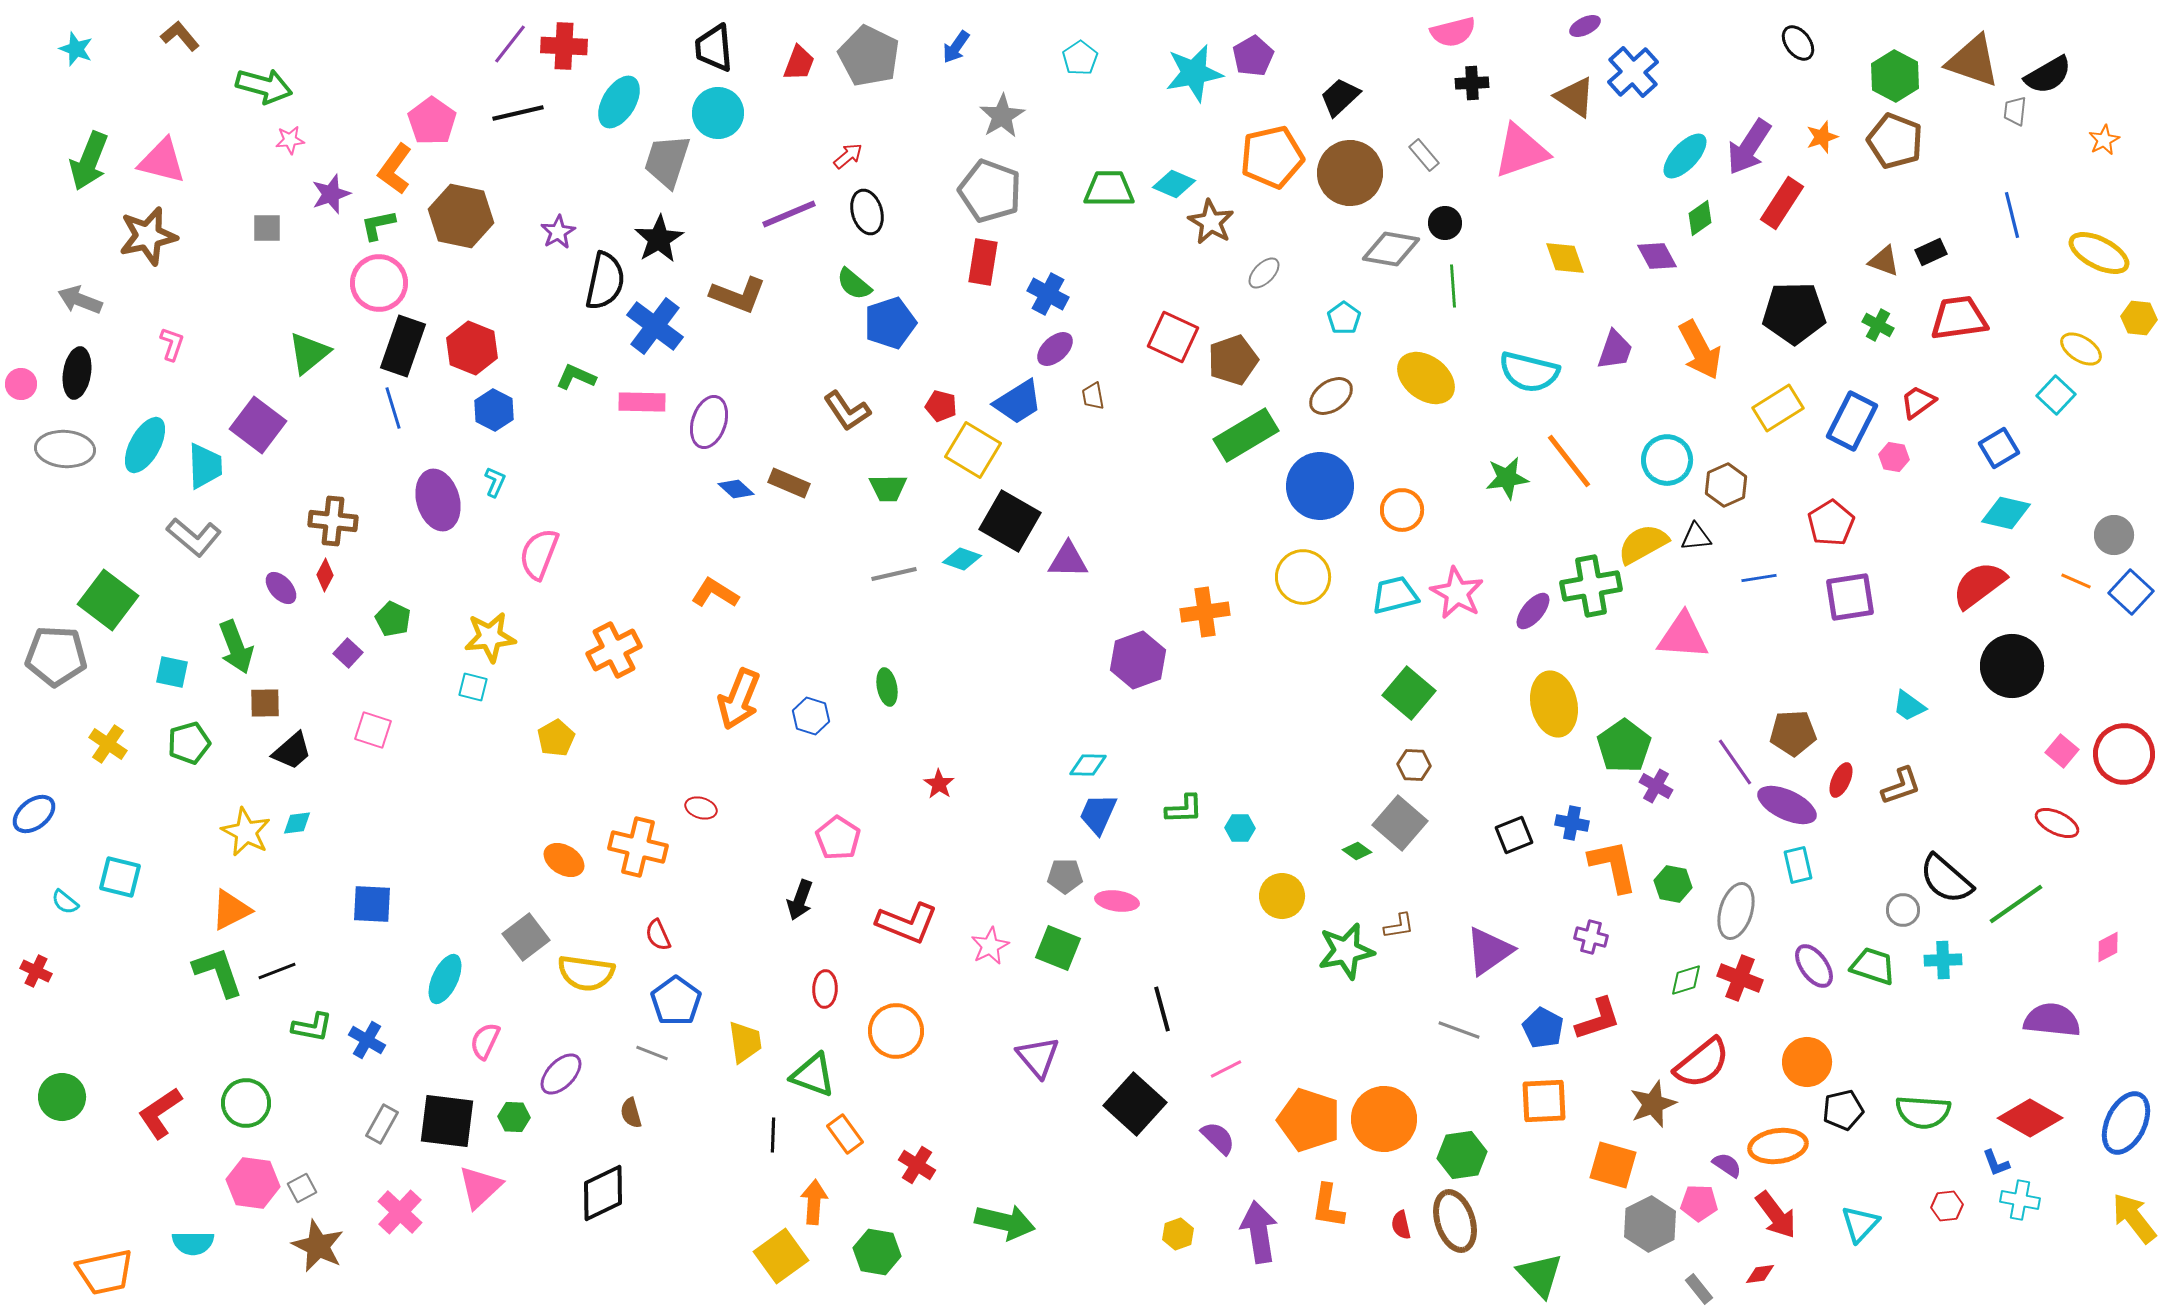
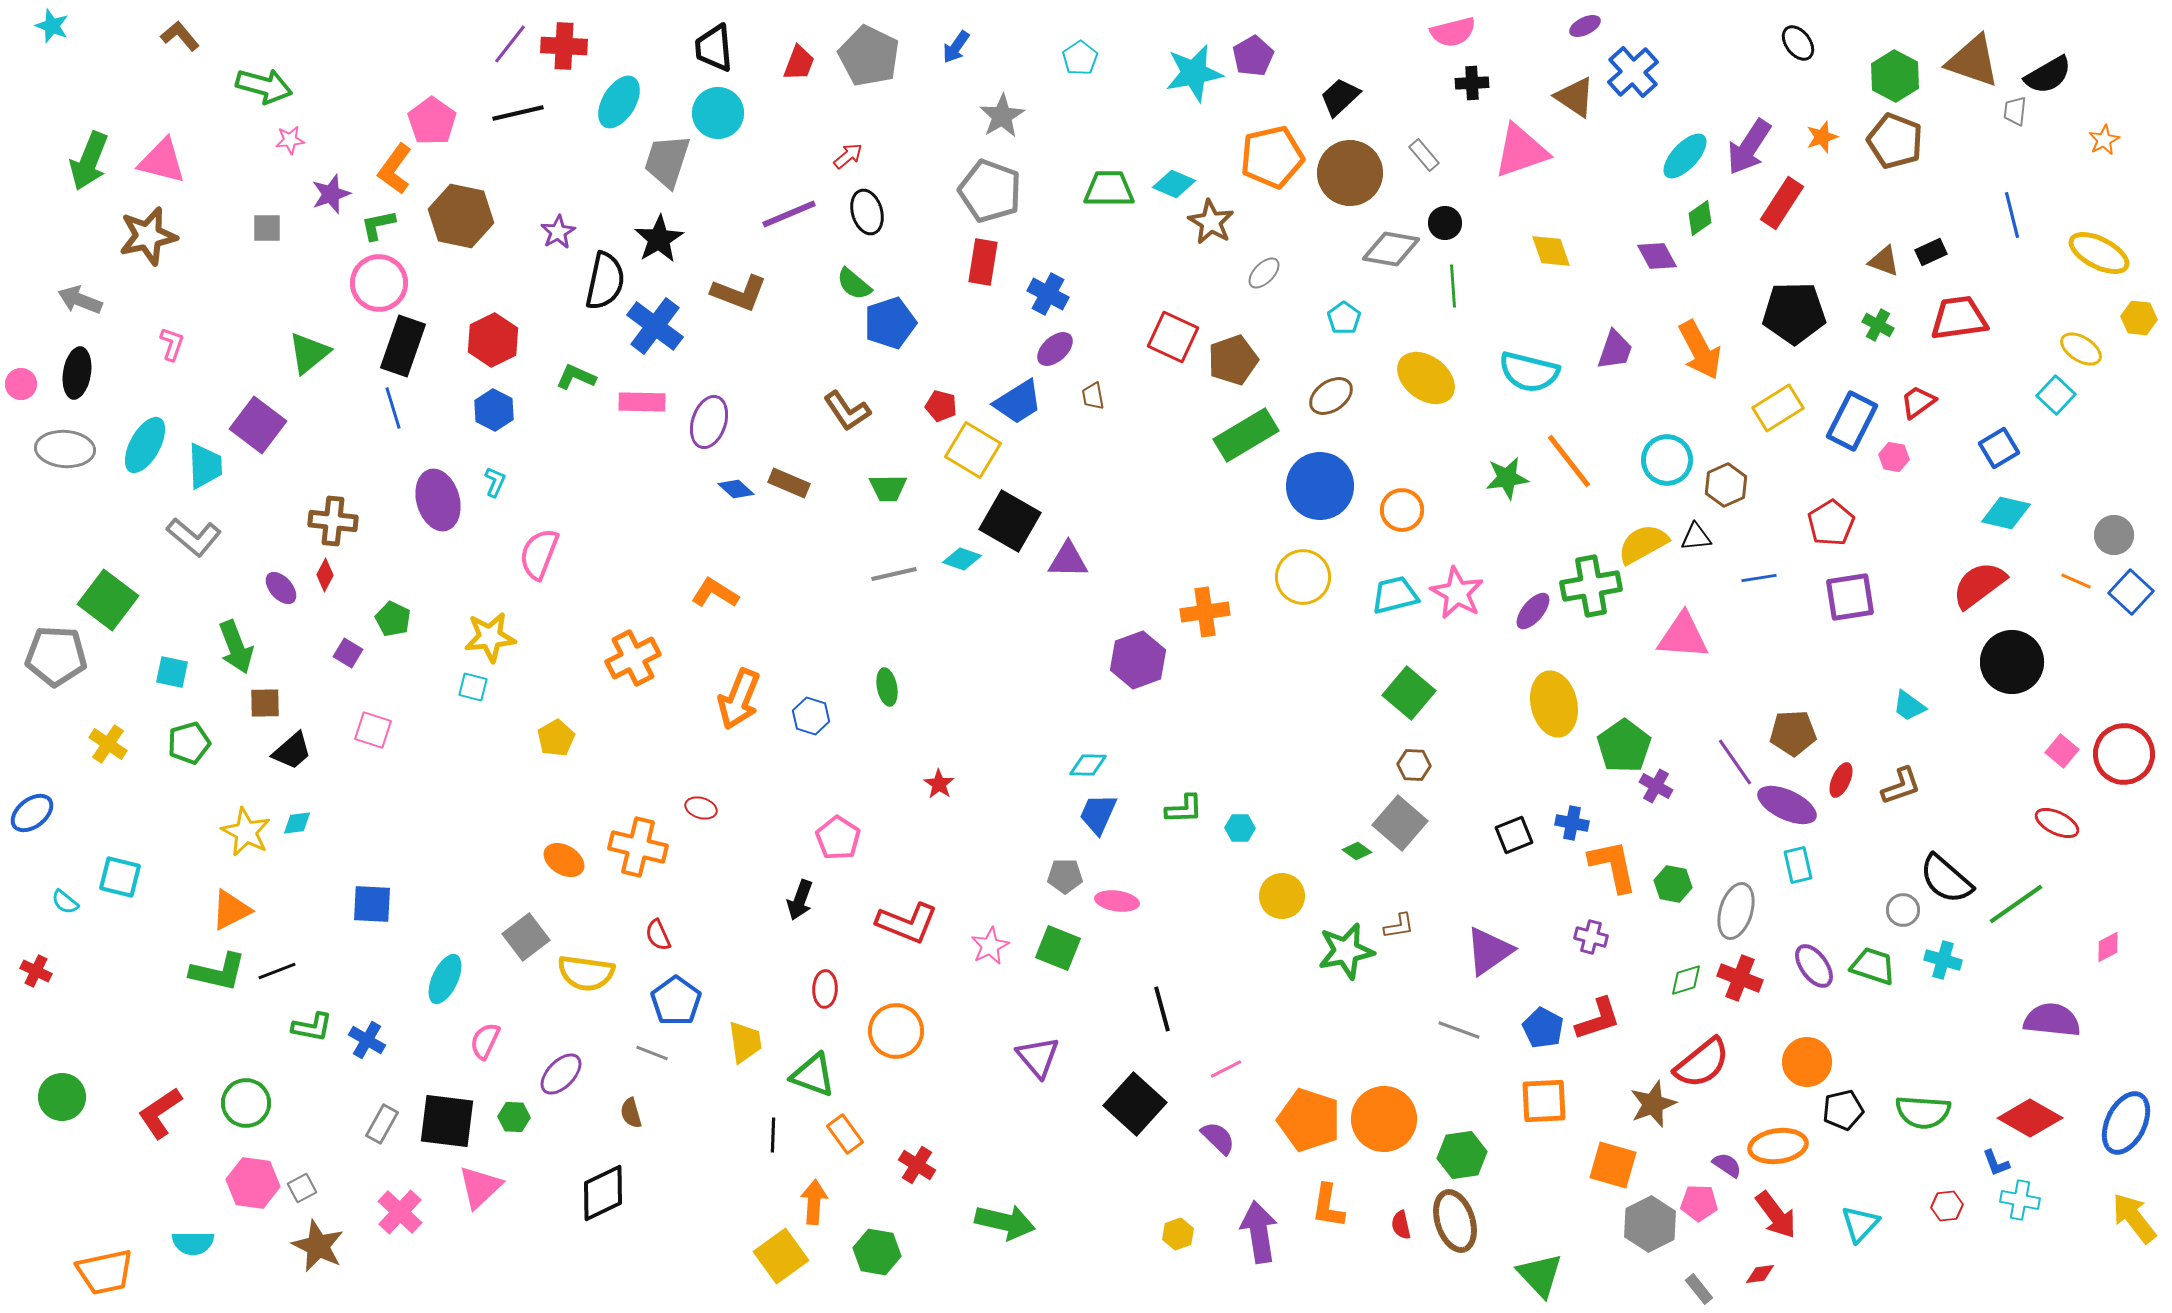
cyan star at (76, 49): moved 24 px left, 23 px up
yellow diamond at (1565, 258): moved 14 px left, 7 px up
brown L-shape at (738, 295): moved 1 px right, 2 px up
red hexagon at (472, 348): moved 21 px right, 8 px up; rotated 12 degrees clockwise
orange cross at (614, 650): moved 19 px right, 8 px down
purple square at (348, 653): rotated 12 degrees counterclockwise
black circle at (2012, 666): moved 4 px up
blue ellipse at (34, 814): moved 2 px left, 1 px up
cyan cross at (1943, 960): rotated 18 degrees clockwise
green L-shape at (218, 972): rotated 122 degrees clockwise
